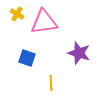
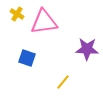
purple star: moved 8 px right, 4 px up; rotated 15 degrees counterclockwise
yellow line: moved 12 px right, 1 px up; rotated 42 degrees clockwise
